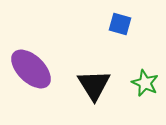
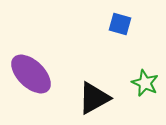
purple ellipse: moved 5 px down
black triangle: moved 13 px down; rotated 33 degrees clockwise
